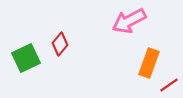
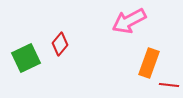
red line: rotated 42 degrees clockwise
